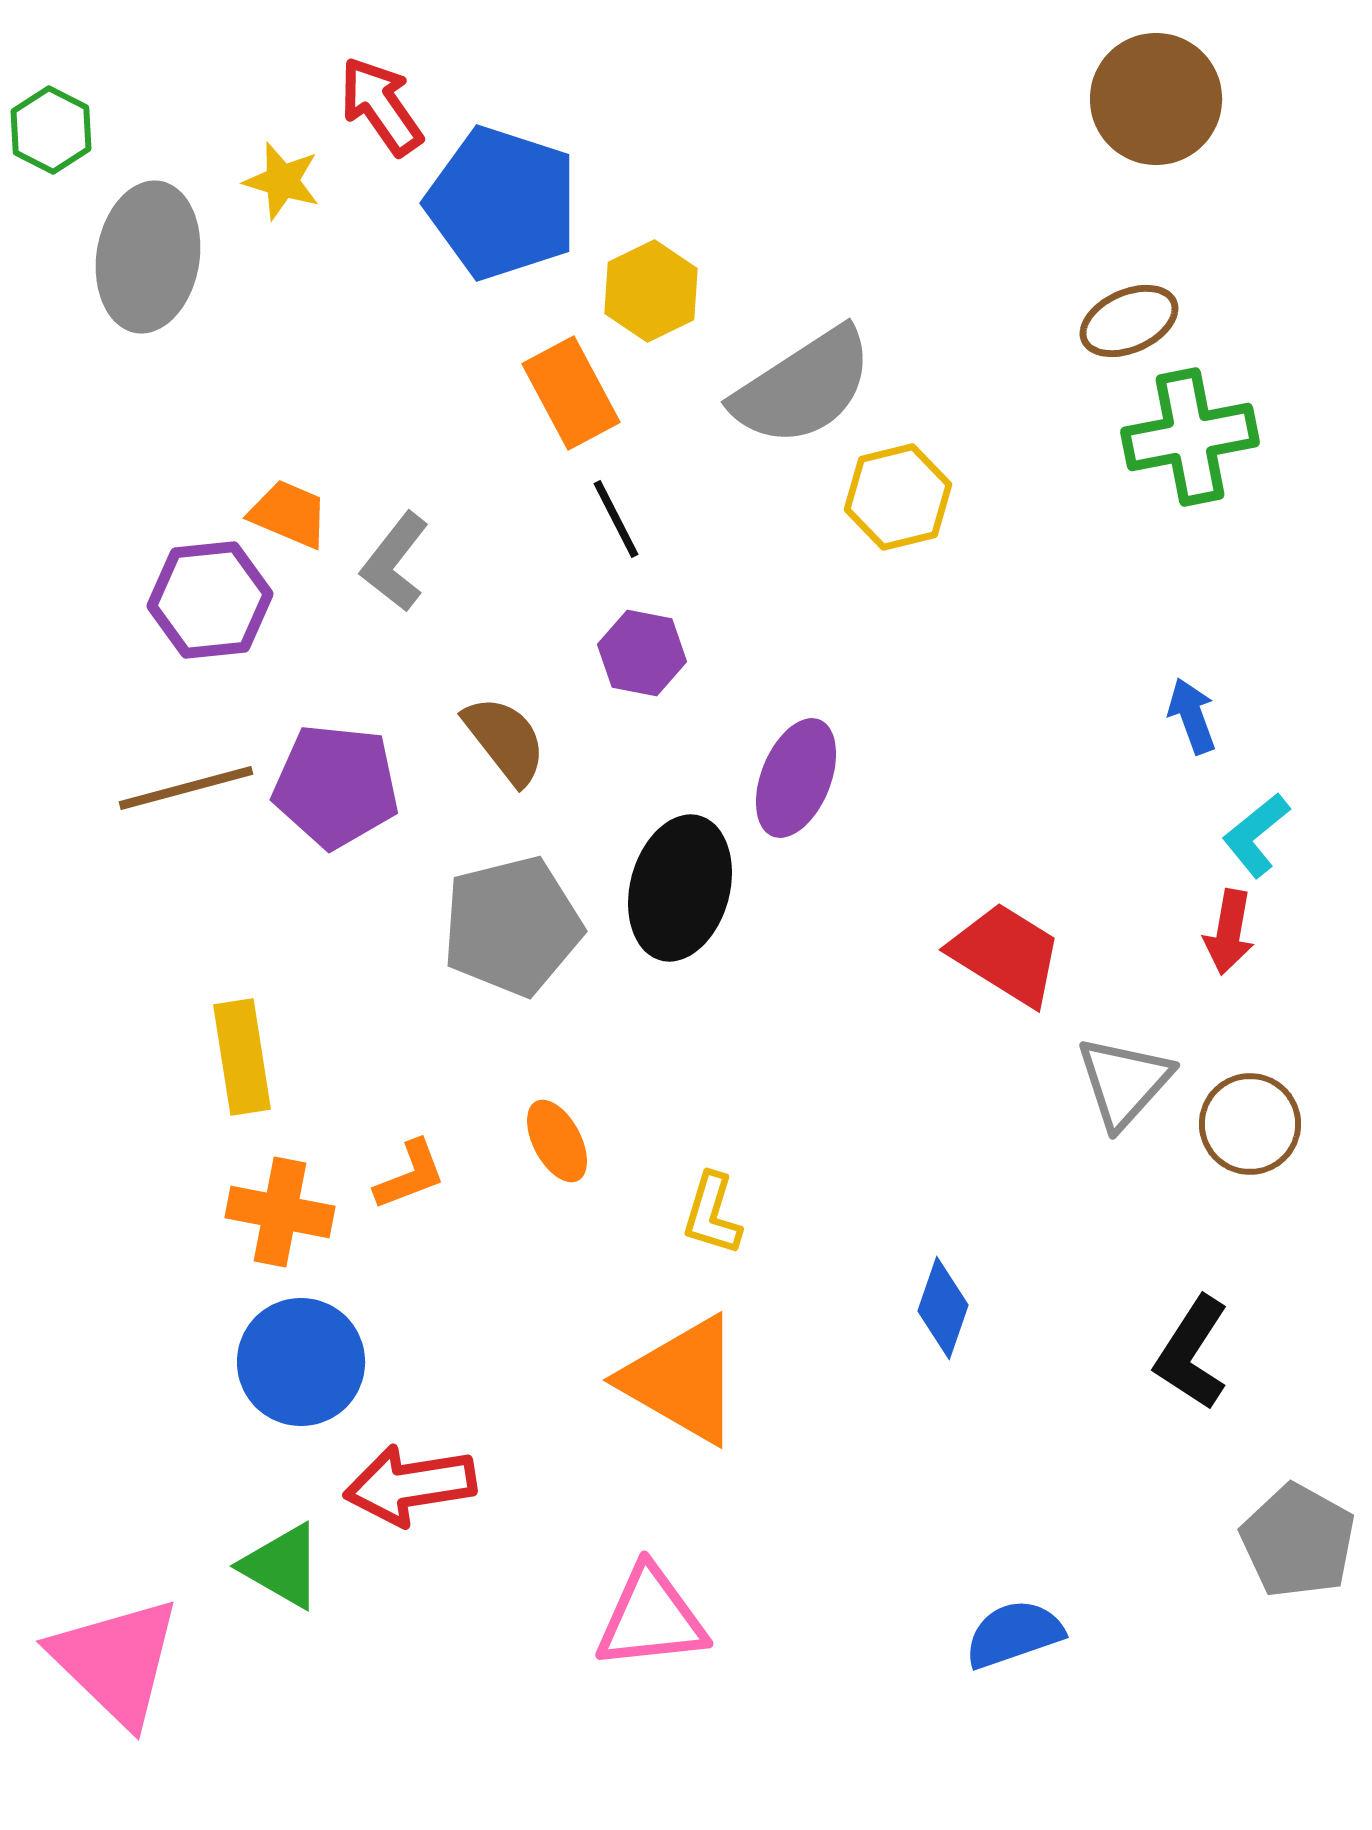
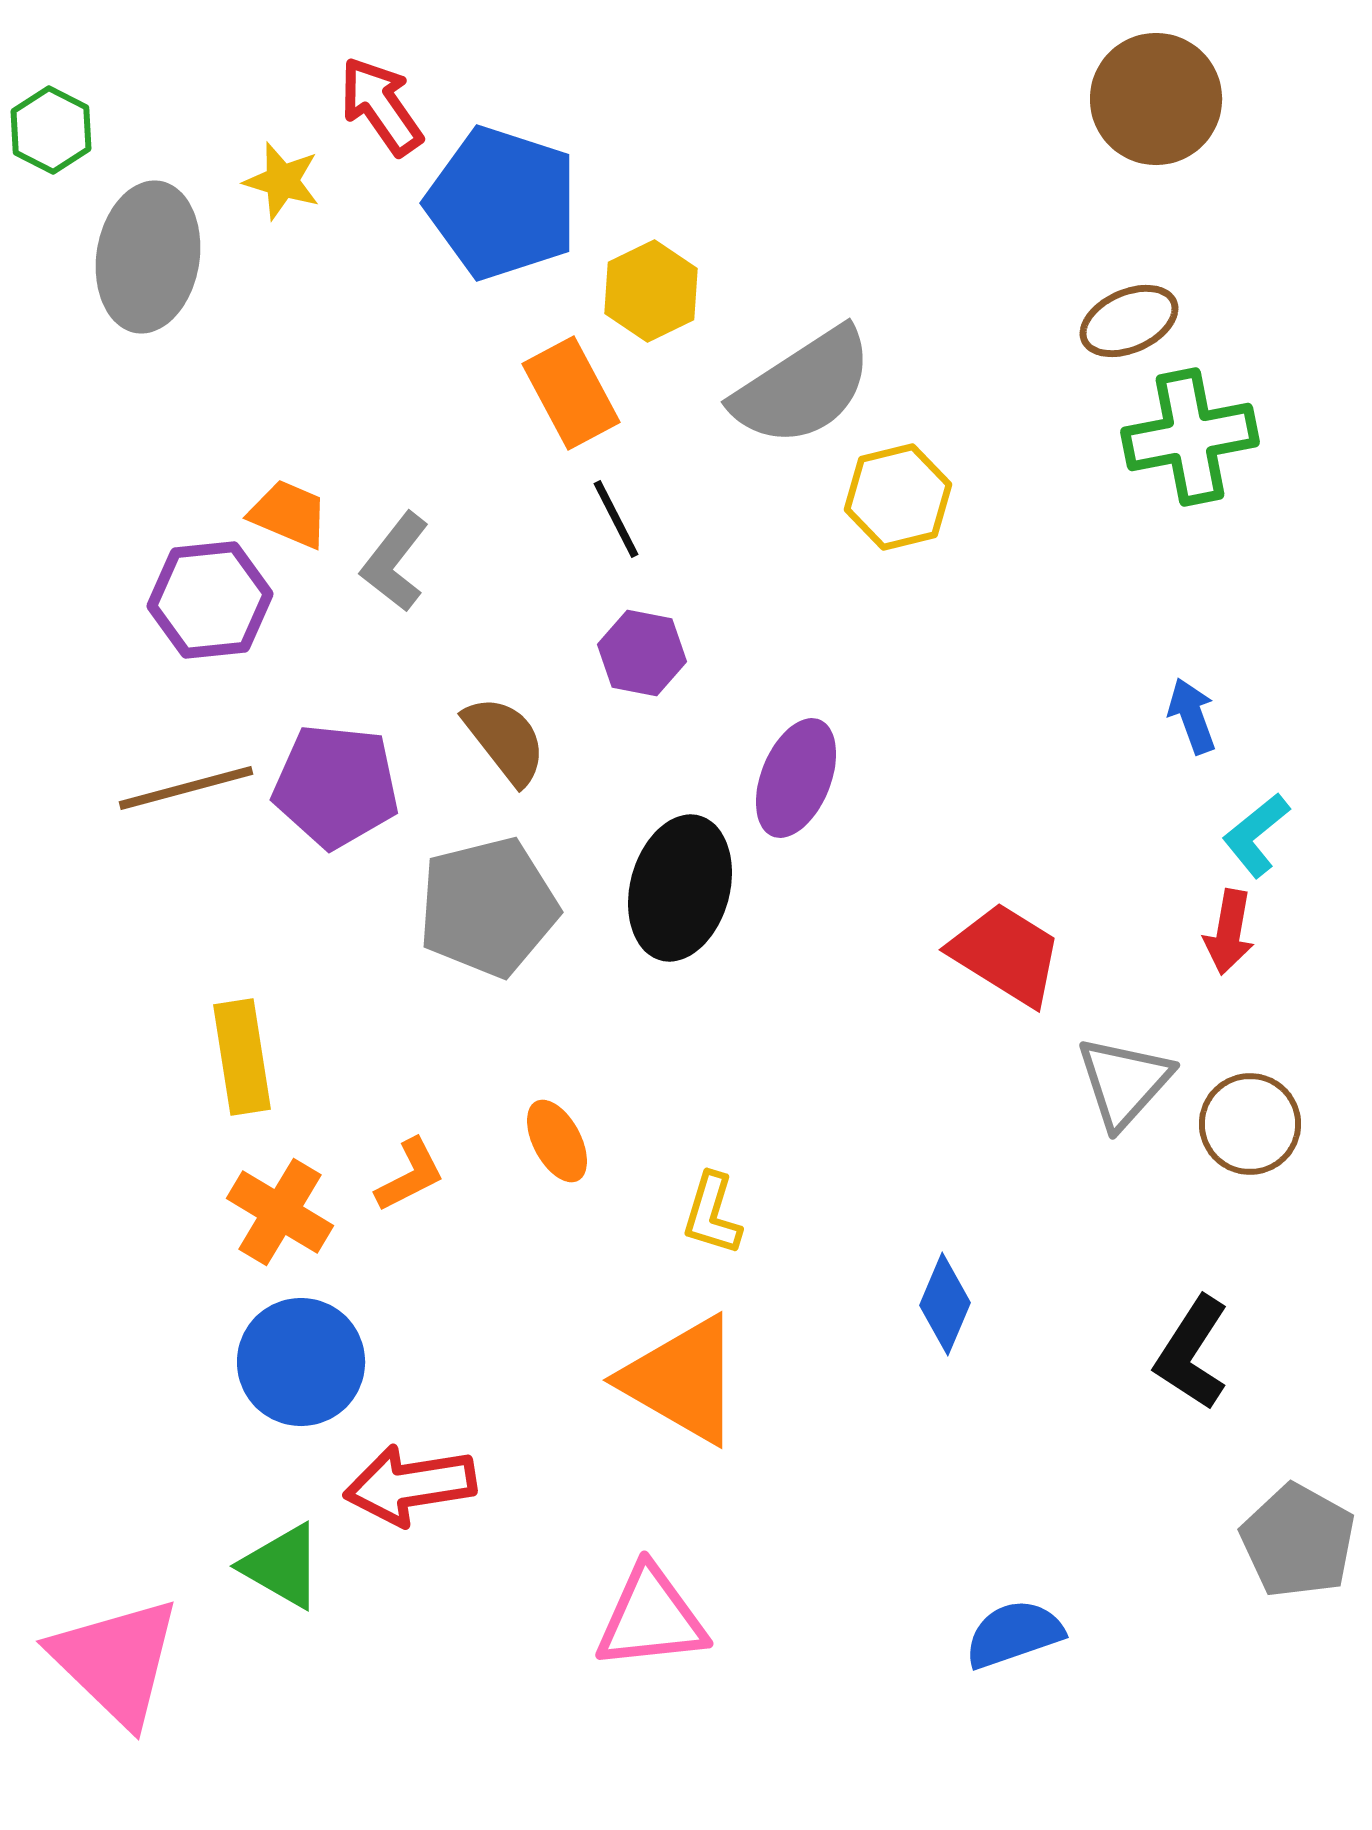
gray pentagon at (512, 926): moved 24 px left, 19 px up
orange L-shape at (410, 1175): rotated 6 degrees counterclockwise
orange cross at (280, 1212): rotated 20 degrees clockwise
blue diamond at (943, 1308): moved 2 px right, 4 px up; rotated 4 degrees clockwise
